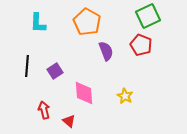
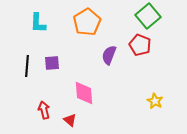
green square: rotated 15 degrees counterclockwise
orange pentagon: rotated 12 degrees clockwise
red pentagon: moved 1 px left
purple semicircle: moved 3 px right, 4 px down; rotated 138 degrees counterclockwise
purple square: moved 3 px left, 8 px up; rotated 28 degrees clockwise
yellow star: moved 30 px right, 5 px down
red triangle: moved 1 px right, 1 px up
